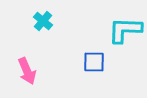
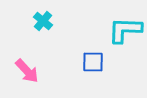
blue square: moved 1 px left
pink arrow: rotated 20 degrees counterclockwise
